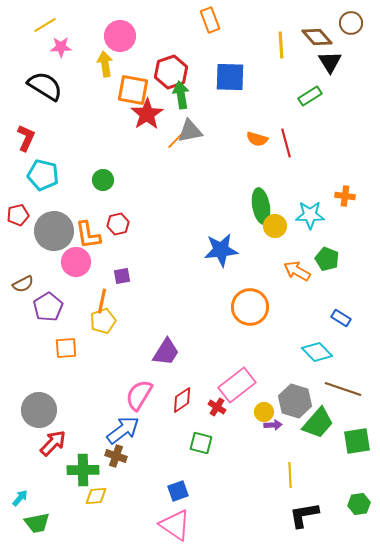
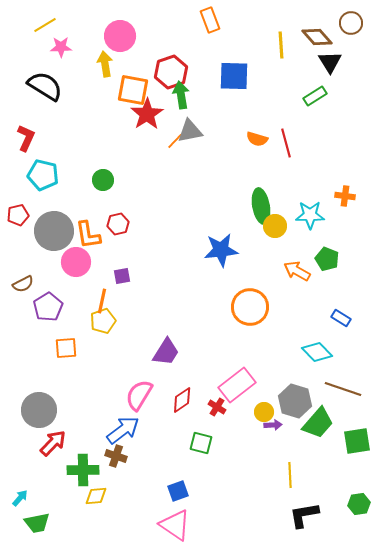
blue square at (230, 77): moved 4 px right, 1 px up
green rectangle at (310, 96): moved 5 px right
